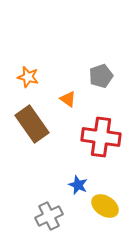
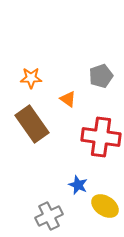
orange star: moved 3 px right, 1 px down; rotated 15 degrees counterclockwise
